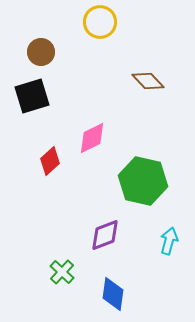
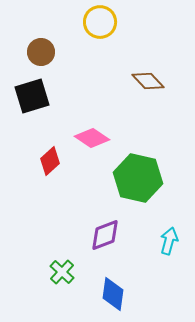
pink diamond: rotated 60 degrees clockwise
green hexagon: moved 5 px left, 3 px up
